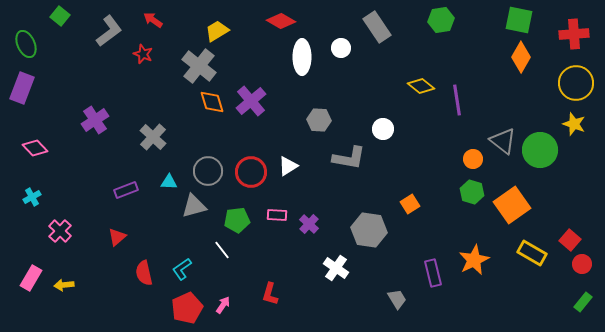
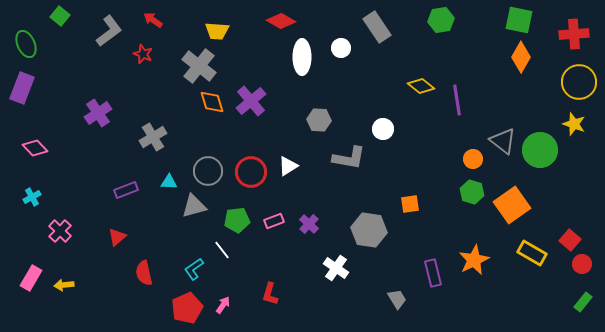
yellow trapezoid at (217, 31): rotated 145 degrees counterclockwise
yellow circle at (576, 83): moved 3 px right, 1 px up
purple cross at (95, 120): moved 3 px right, 7 px up
gray cross at (153, 137): rotated 16 degrees clockwise
orange square at (410, 204): rotated 24 degrees clockwise
pink rectangle at (277, 215): moved 3 px left, 6 px down; rotated 24 degrees counterclockwise
cyan L-shape at (182, 269): moved 12 px right
